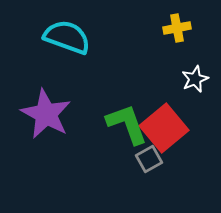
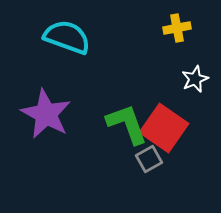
red square: rotated 15 degrees counterclockwise
